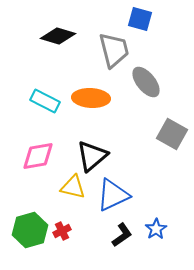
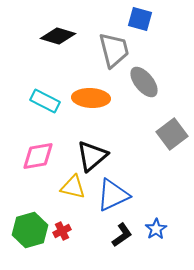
gray ellipse: moved 2 px left
gray square: rotated 24 degrees clockwise
